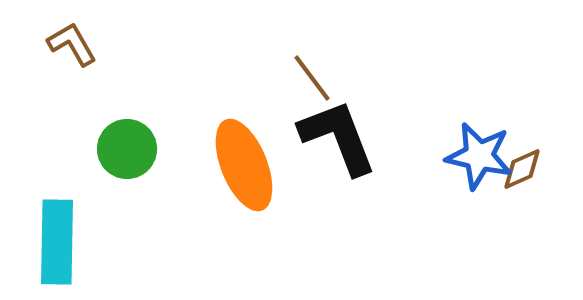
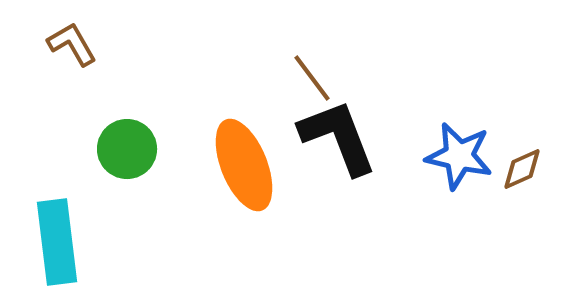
blue star: moved 20 px left
cyan rectangle: rotated 8 degrees counterclockwise
